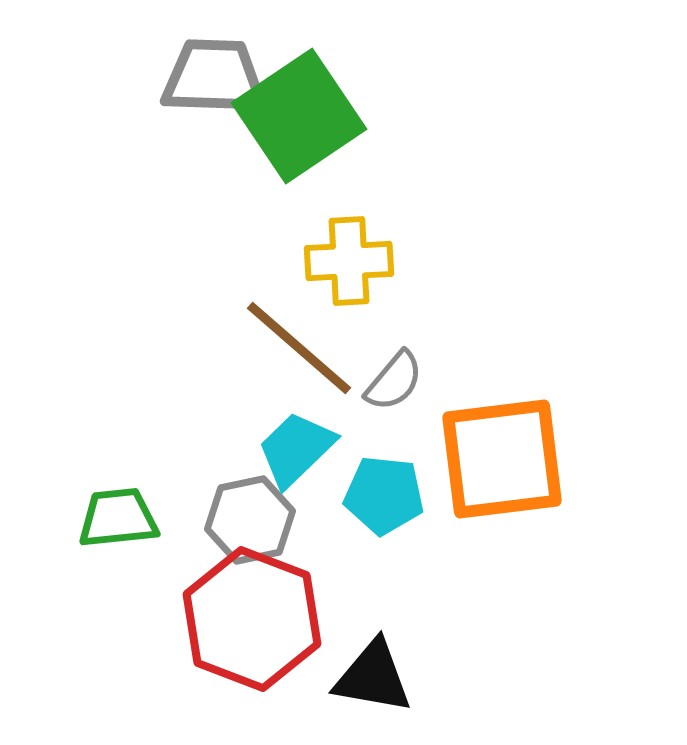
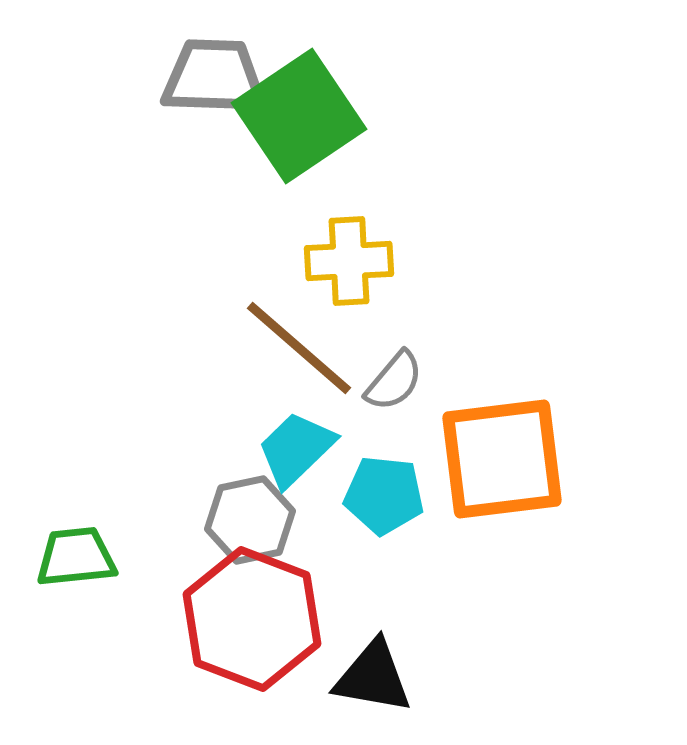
green trapezoid: moved 42 px left, 39 px down
